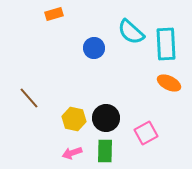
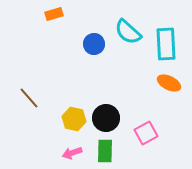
cyan semicircle: moved 3 px left
blue circle: moved 4 px up
